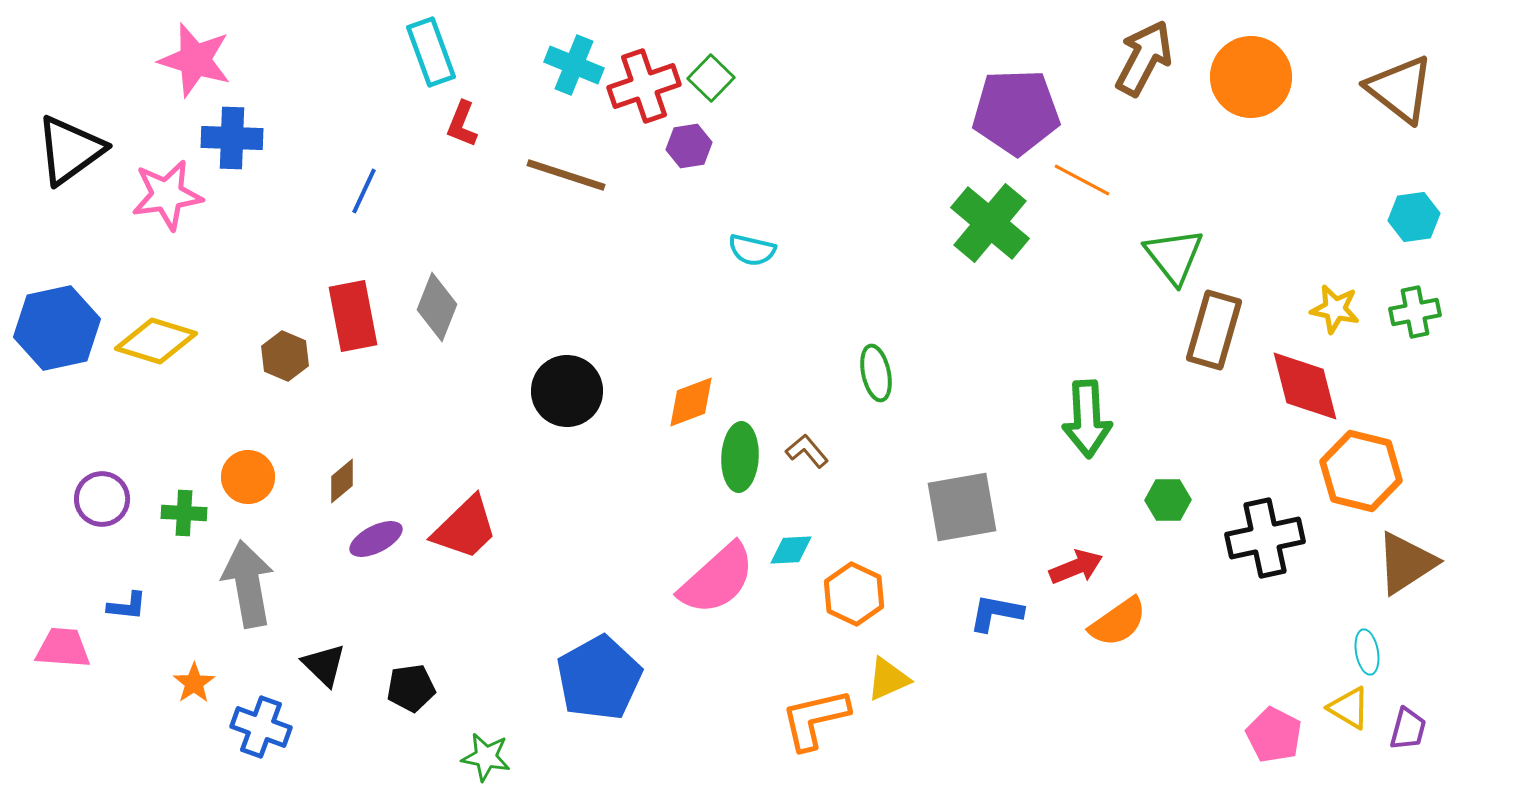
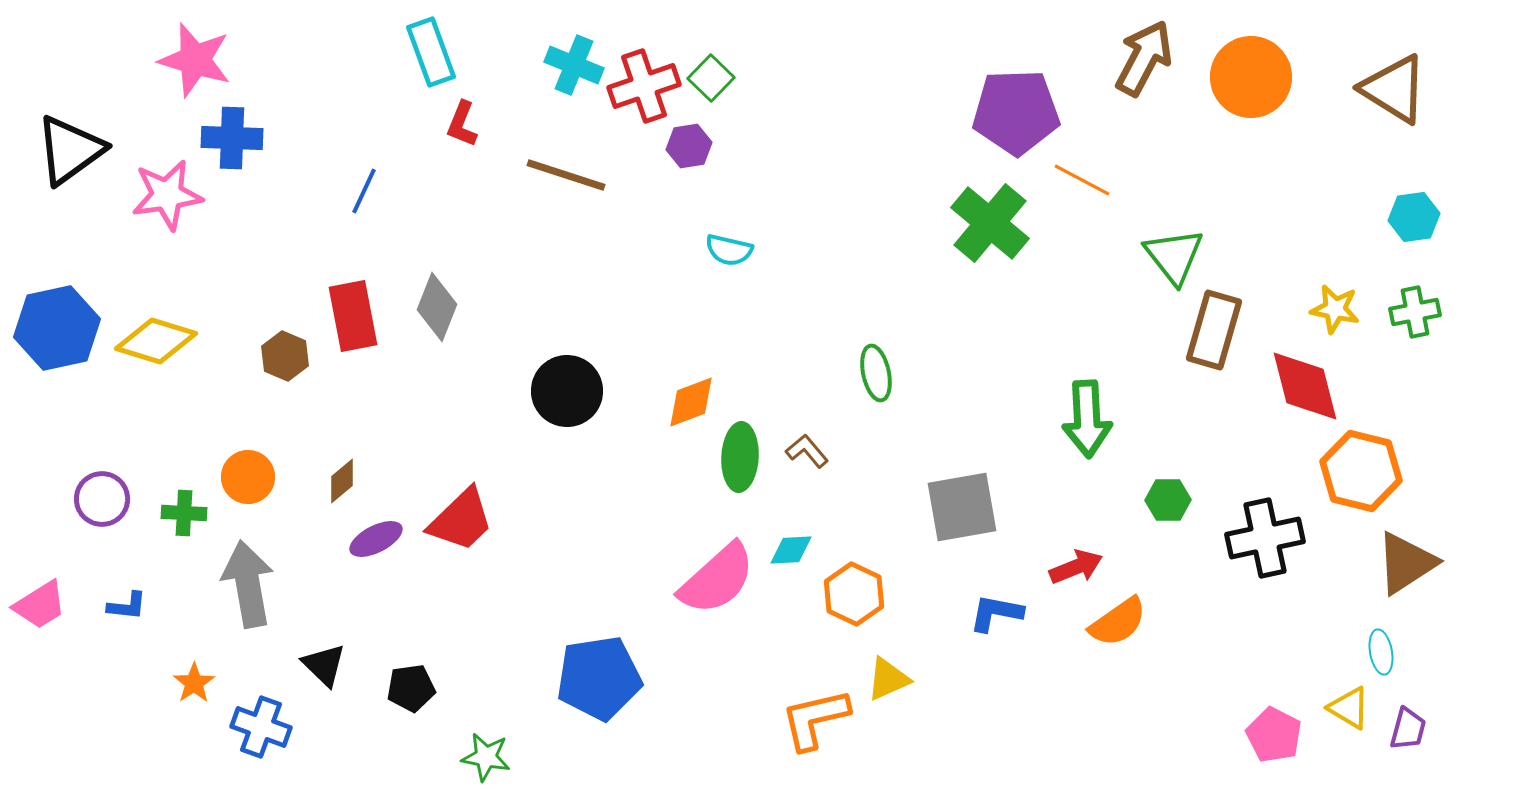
brown triangle at (1400, 89): moved 6 px left; rotated 6 degrees counterclockwise
cyan semicircle at (752, 250): moved 23 px left
red trapezoid at (465, 528): moved 4 px left, 8 px up
pink trapezoid at (63, 648): moved 23 px left, 43 px up; rotated 144 degrees clockwise
cyan ellipse at (1367, 652): moved 14 px right
blue pentagon at (599, 678): rotated 20 degrees clockwise
